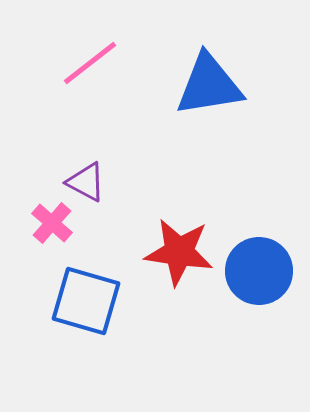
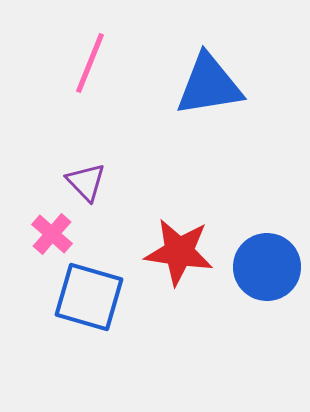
pink line: rotated 30 degrees counterclockwise
purple triangle: rotated 18 degrees clockwise
pink cross: moved 11 px down
blue circle: moved 8 px right, 4 px up
blue square: moved 3 px right, 4 px up
